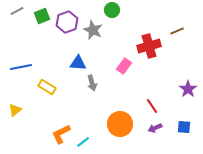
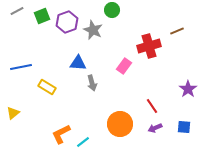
yellow triangle: moved 2 px left, 3 px down
